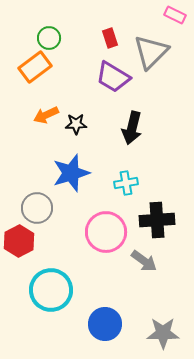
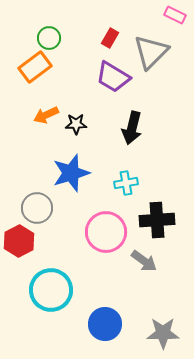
red rectangle: rotated 48 degrees clockwise
